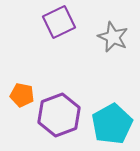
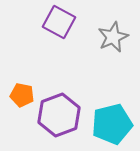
purple square: rotated 36 degrees counterclockwise
gray star: rotated 24 degrees clockwise
cyan pentagon: rotated 15 degrees clockwise
